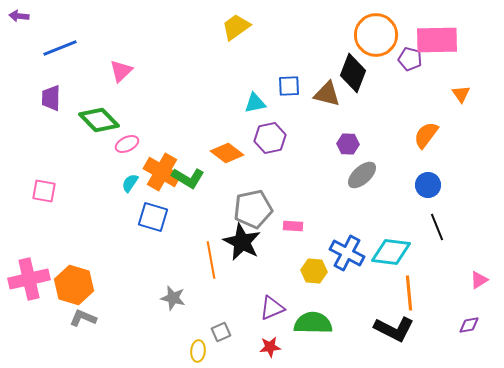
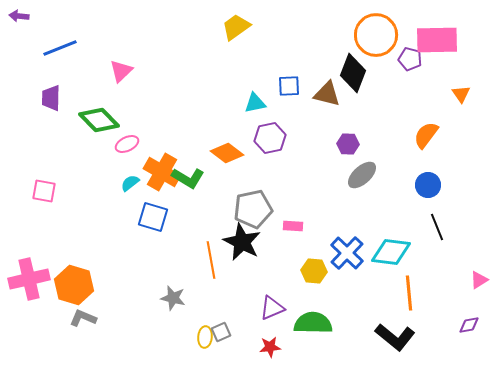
cyan semicircle at (130, 183): rotated 18 degrees clockwise
blue cross at (347, 253): rotated 16 degrees clockwise
black L-shape at (394, 329): moved 1 px right, 8 px down; rotated 12 degrees clockwise
yellow ellipse at (198, 351): moved 7 px right, 14 px up
